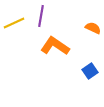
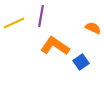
blue square: moved 9 px left, 9 px up
